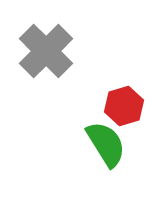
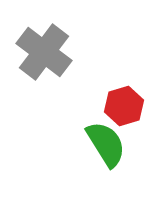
gray cross: moved 2 px left, 1 px down; rotated 8 degrees counterclockwise
